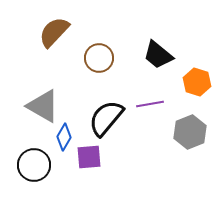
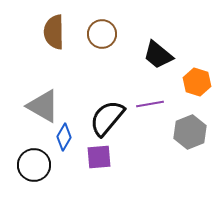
brown semicircle: rotated 44 degrees counterclockwise
brown circle: moved 3 px right, 24 px up
black semicircle: moved 1 px right
purple square: moved 10 px right
